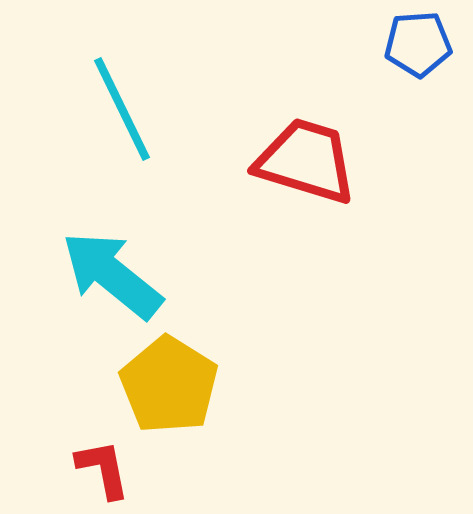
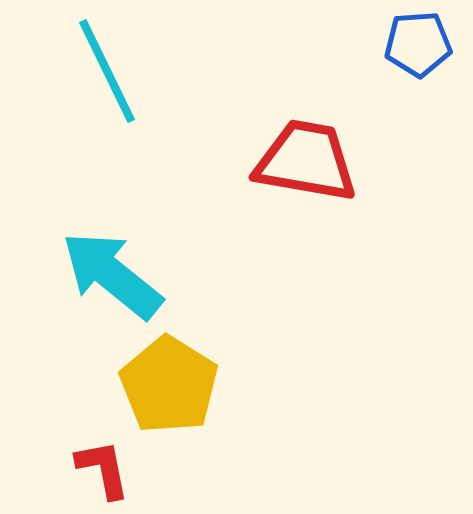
cyan line: moved 15 px left, 38 px up
red trapezoid: rotated 7 degrees counterclockwise
